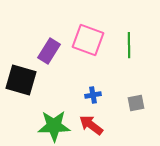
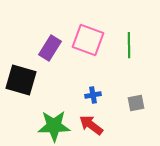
purple rectangle: moved 1 px right, 3 px up
